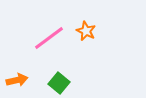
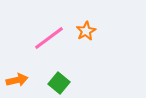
orange star: rotated 18 degrees clockwise
